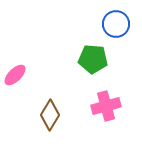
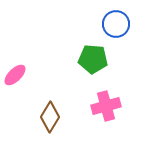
brown diamond: moved 2 px down
